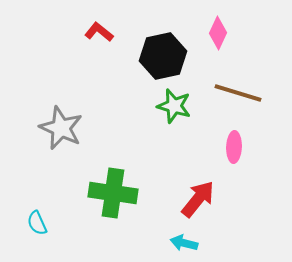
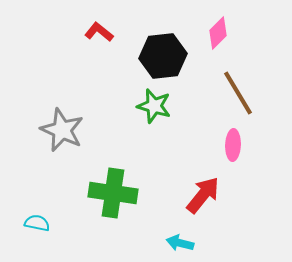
pink diamond: rotated 20 degrees clockwise
black hexagon: rotated 6 degrees clockwise
brown line: rotated 42 degrees clockwise
green star: moved 20 px left
gray star: moved 1 px right, 2 px down
pink ellipse: moved 1 px left, 2 px up
red arrow: moved 5 px right, 4 px up
cyan semicircle: rotated 125 degrees clockwise
cyan arrow: moved 4 px left
